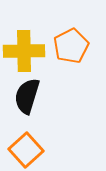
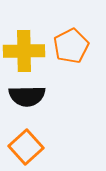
black semicircle: rotated 108 degrees counterclockwise
orange square: moved 3 px up
